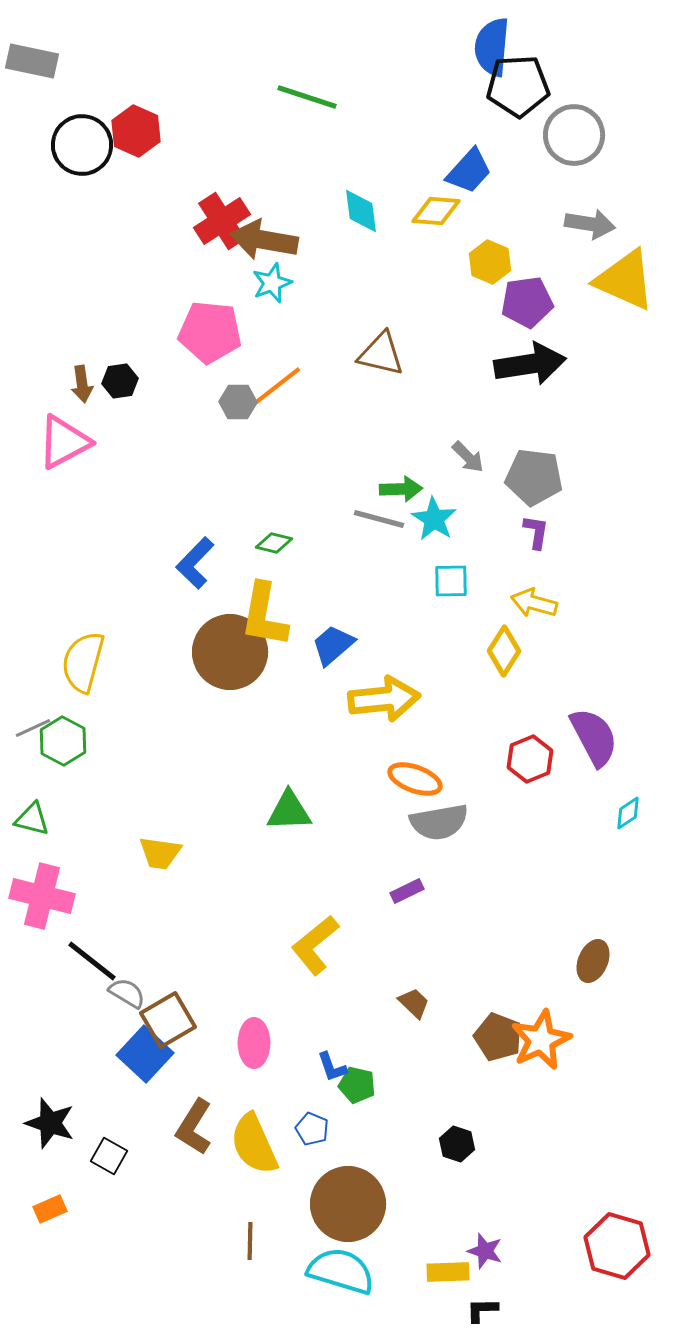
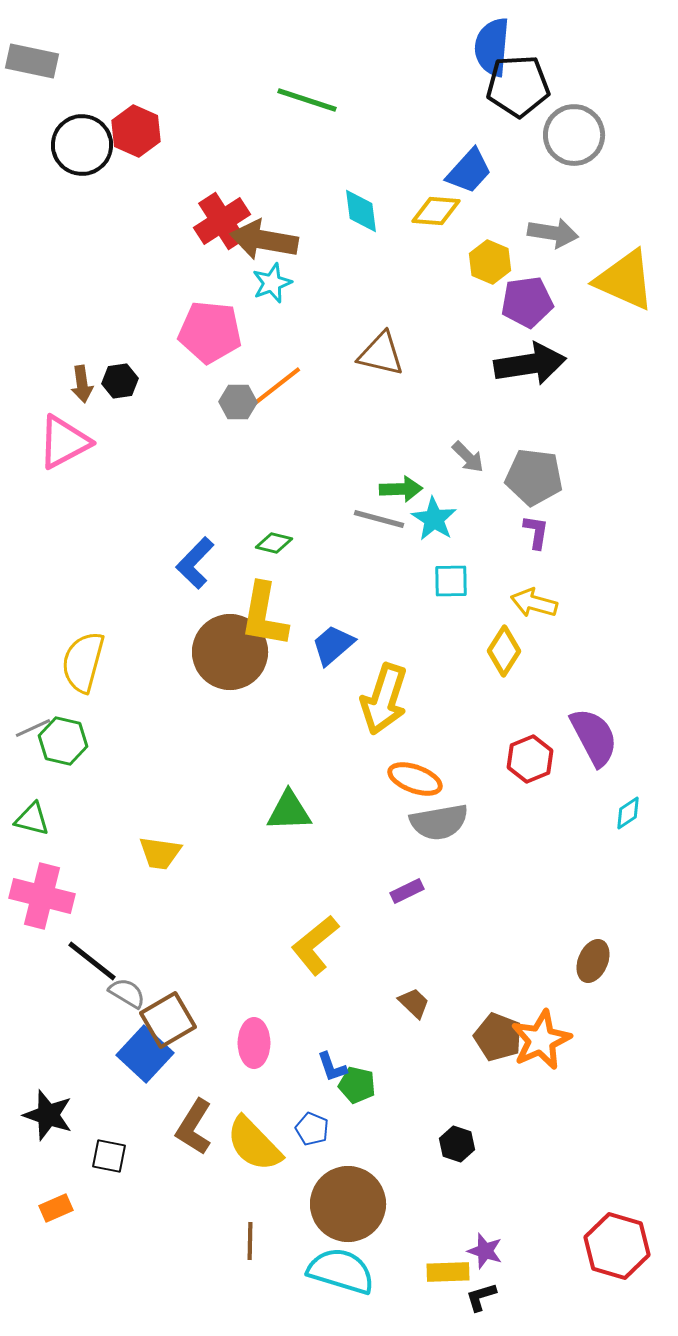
green line at (307, 97): moved 3 px down
gray arrow at (590, 224): moved 37 px left, 9 px down
yellow arrow at (384, 699): rotated 114 degrees clockwise
green hexagon at (63, 741): rotated 15 degrees counterclockwise
black star at (50, 1123): moved 2 px left, 8 px up
yellow semicircle at (254, 1144): rotated 20 degrees counterclockwise
black square at (109, 1156): rotated 18 degrees counterclockwise
orange rectangle at (50, 1209): moved 6 px right, 1 px up
black L-shape at (482, 1310): moved 1 px left, 13 px up; rotated 16 degrees counterclockwise
